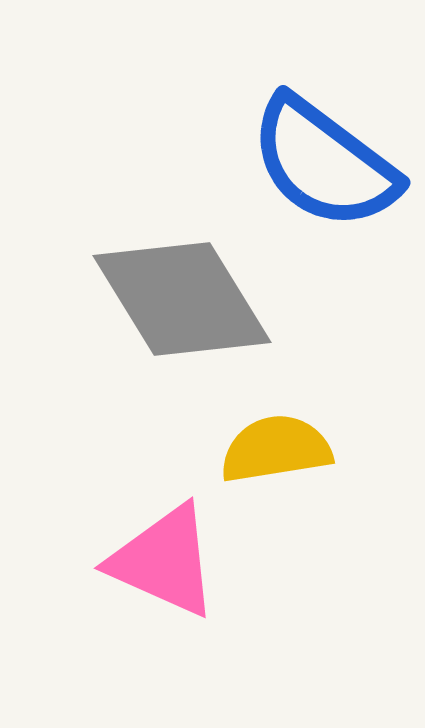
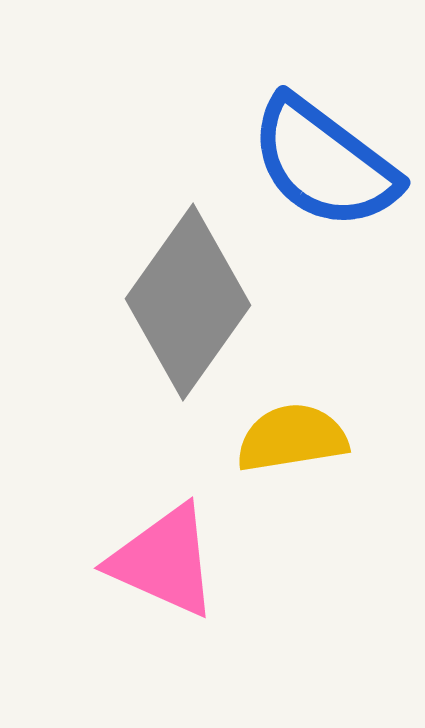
gray diamond: moved 6 px right, 3 px down; rotated 67 degrees clockwise
yellow semicircle: moved 16 px right, 11 px up
